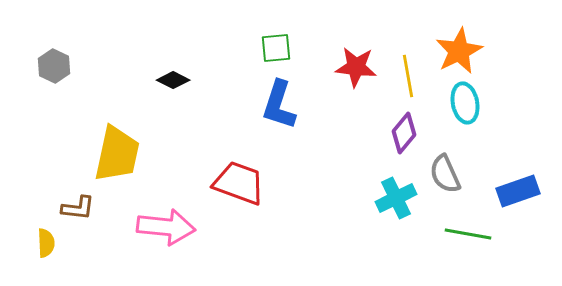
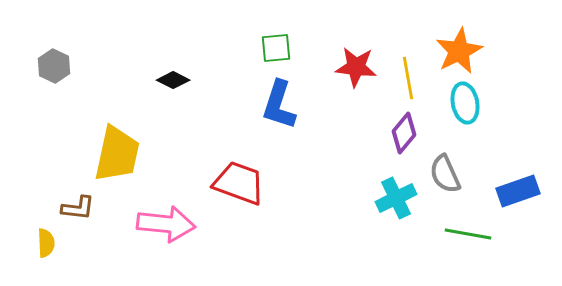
yellow line: moved 2 px down
pink arrow: moved 3 px up
